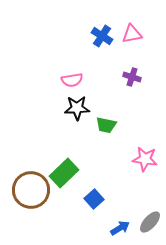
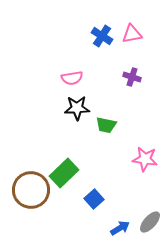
pink semicircle: moved 2 px up
